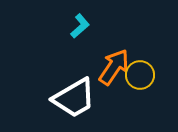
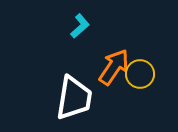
yellow circle: moved 1 px up
white trapezoid: rotated 51 degrees counterclockwise
